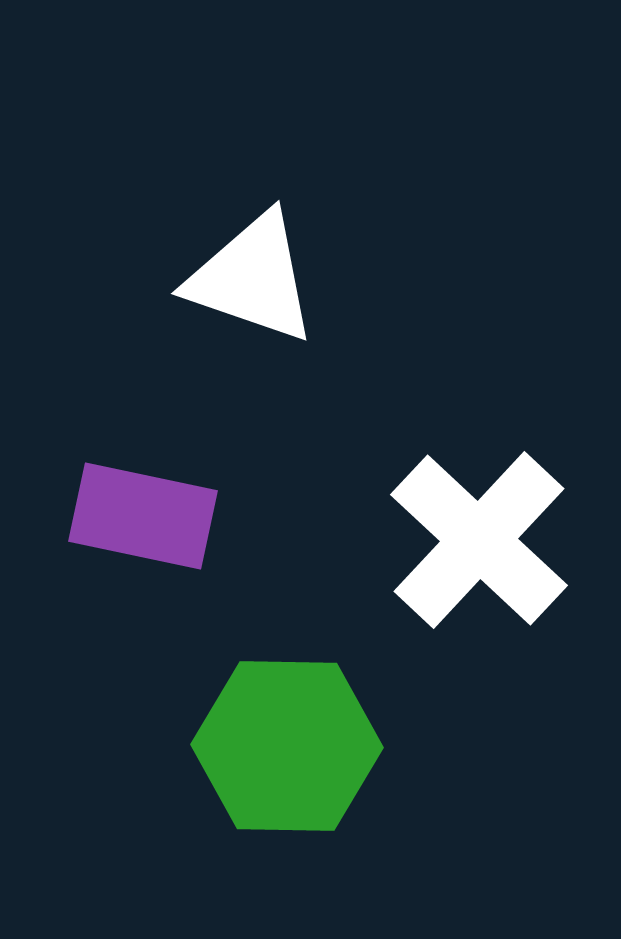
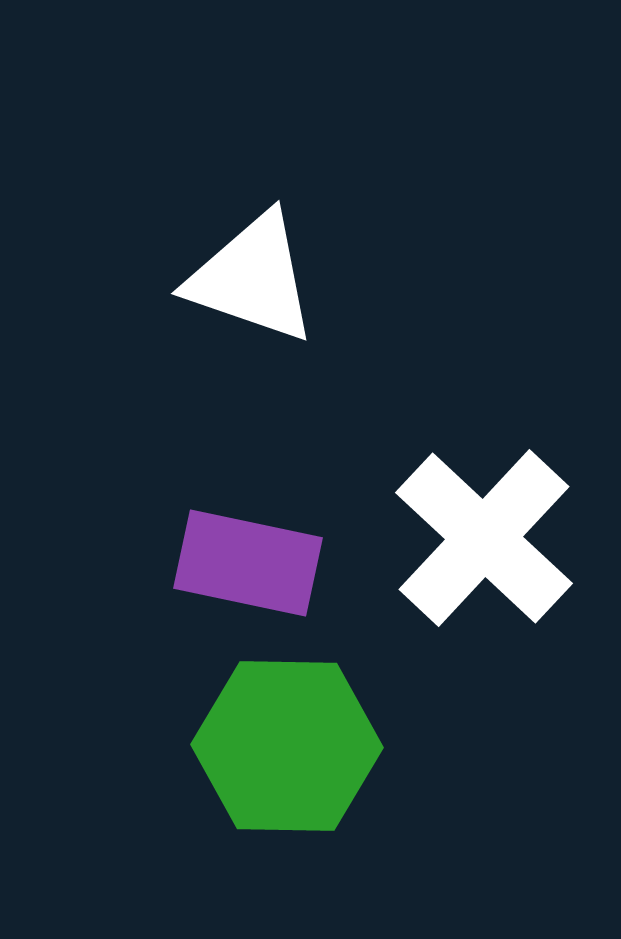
purple rectangle: moved 105 px right, 47 px down
white cross: moved 5 px right, 2 px up
